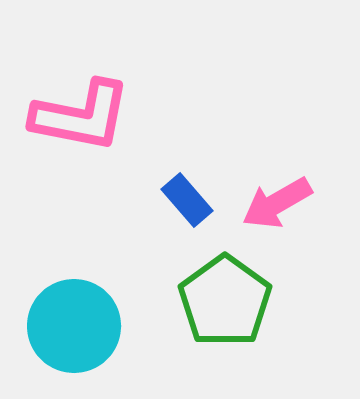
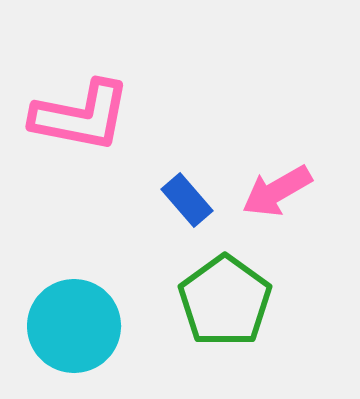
pink arrow: moved 12 px up
